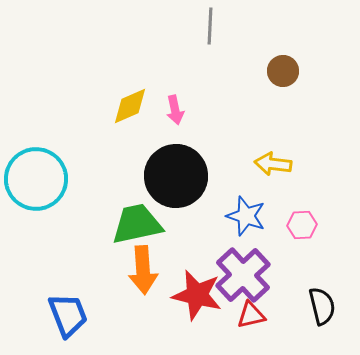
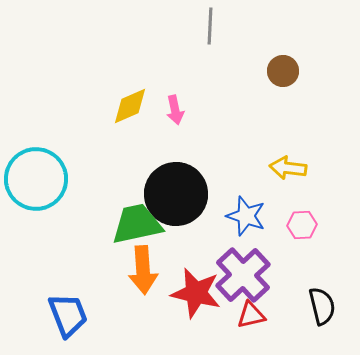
yellow arrow: moved 15 px right, 4 px down
black circle: moved 18 px down
red star: moved 1 px left, 2 px up
